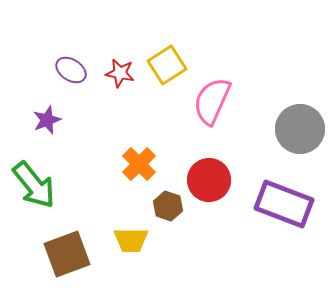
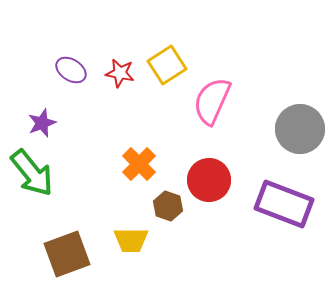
purple star: moved 5 px left, 3 px down
green arrow: moved 2 px left, 12 px up
